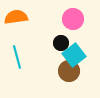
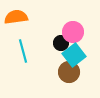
pink circle: moved 13 px down
cyan line: moved 6 px right, 6 px up
brown circle: moved 1 px down
